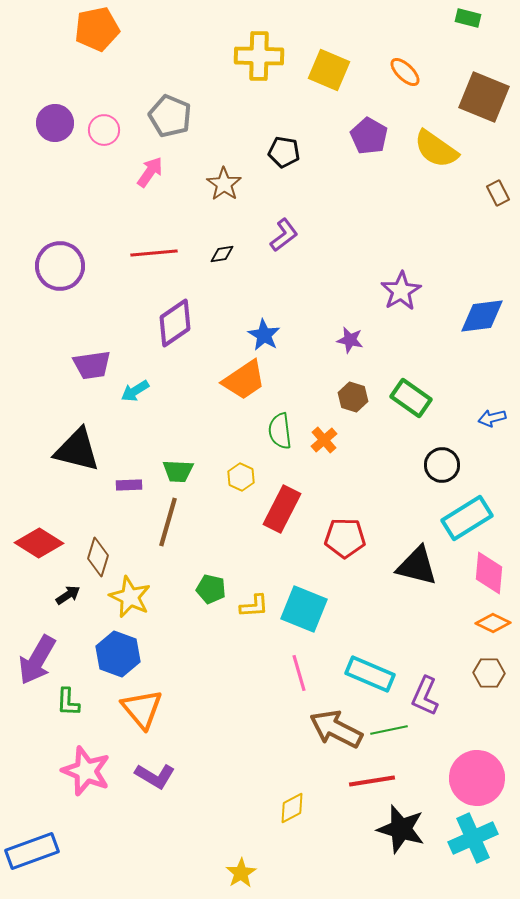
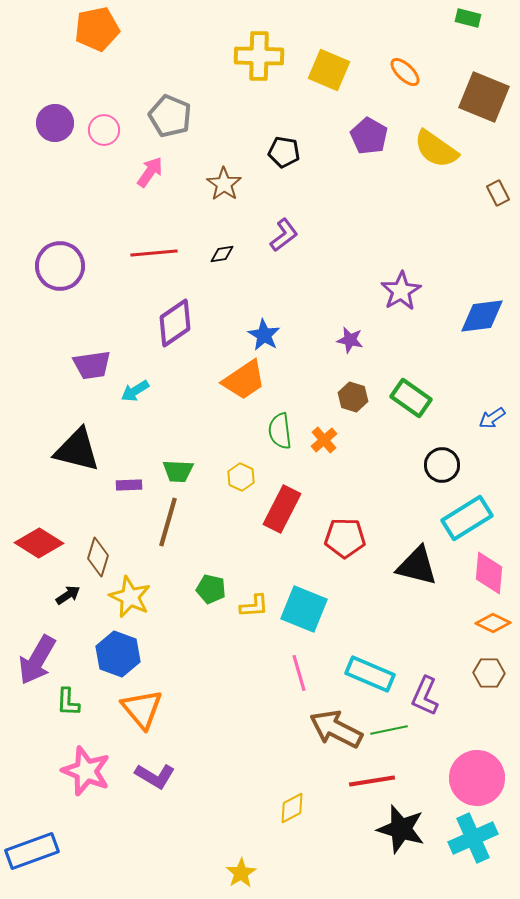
blue arrow at (492, 418): rotated 20 degrees counterclockwise
